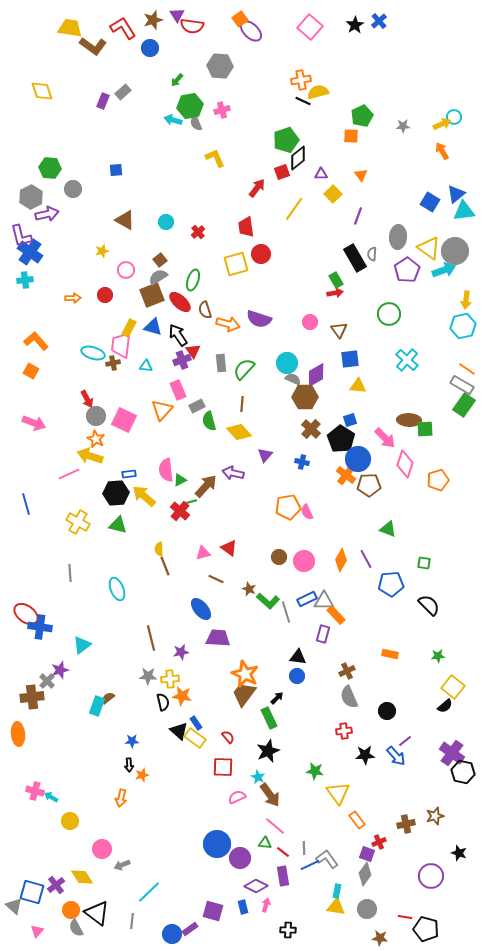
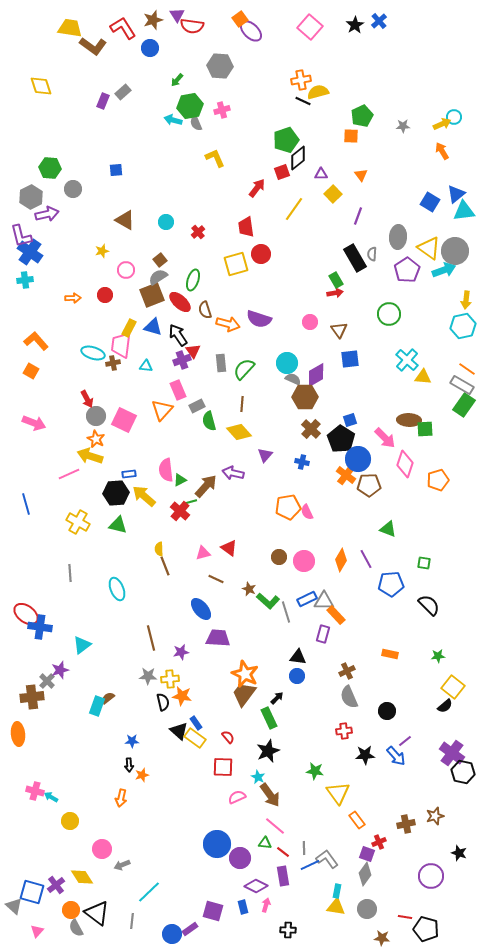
yellow diamond at (42, 91): moved 1 px left, 5 px up
yellow triangle at (358, 386): moved 65 px right, 9 px up
brown star at (380, 938): moved 2 px right
